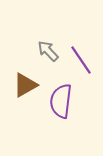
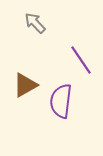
gray arrow: moved 13 px left, 28 px up
